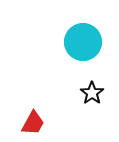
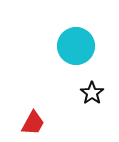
cyan circle: moved 7 px left, 4 px down
